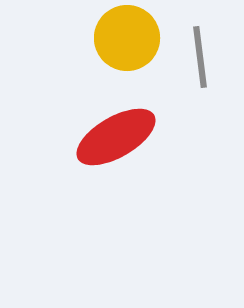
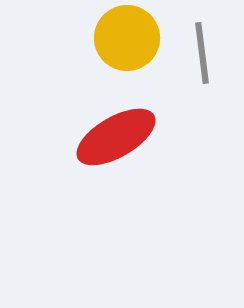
gray line: moved 2 px right, 4 px up
